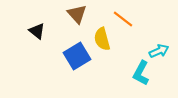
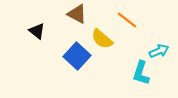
brown triangle: rotated 20 degrees counterclockwise
orange line: moved 4 px right, 1 px down
yellow semicircle: rotated 35 degrees counterclockwise
blue square: rotated 16 degrees counterclockwise
cyan L-shape: rotated 10 degrees counterclockwise
